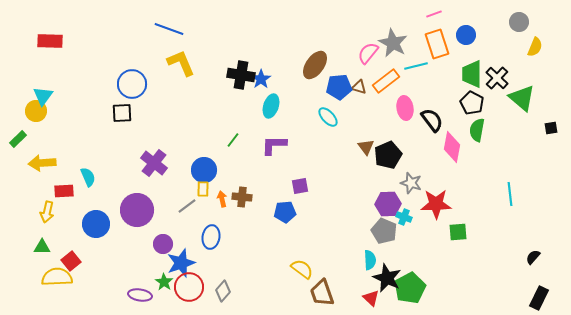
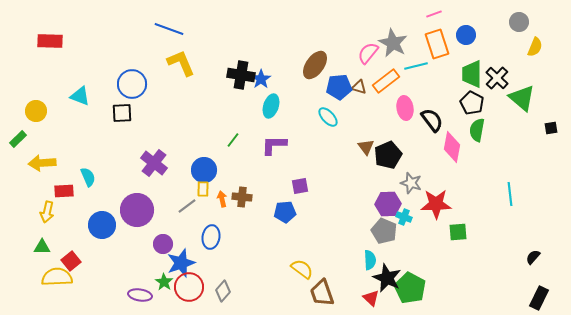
cyan triangle at (43, 96): moved 37 px right; rotated 45 degrees counterclockwise
blue circle at (96, 224): moved 6 px right, 1 px down
green pentagon at (410, 288): rotated 16 degrees counterclockwise
